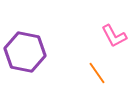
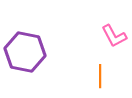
orange line: moved 3 px right, 3 px down; rotated 35 degrees clockwise
